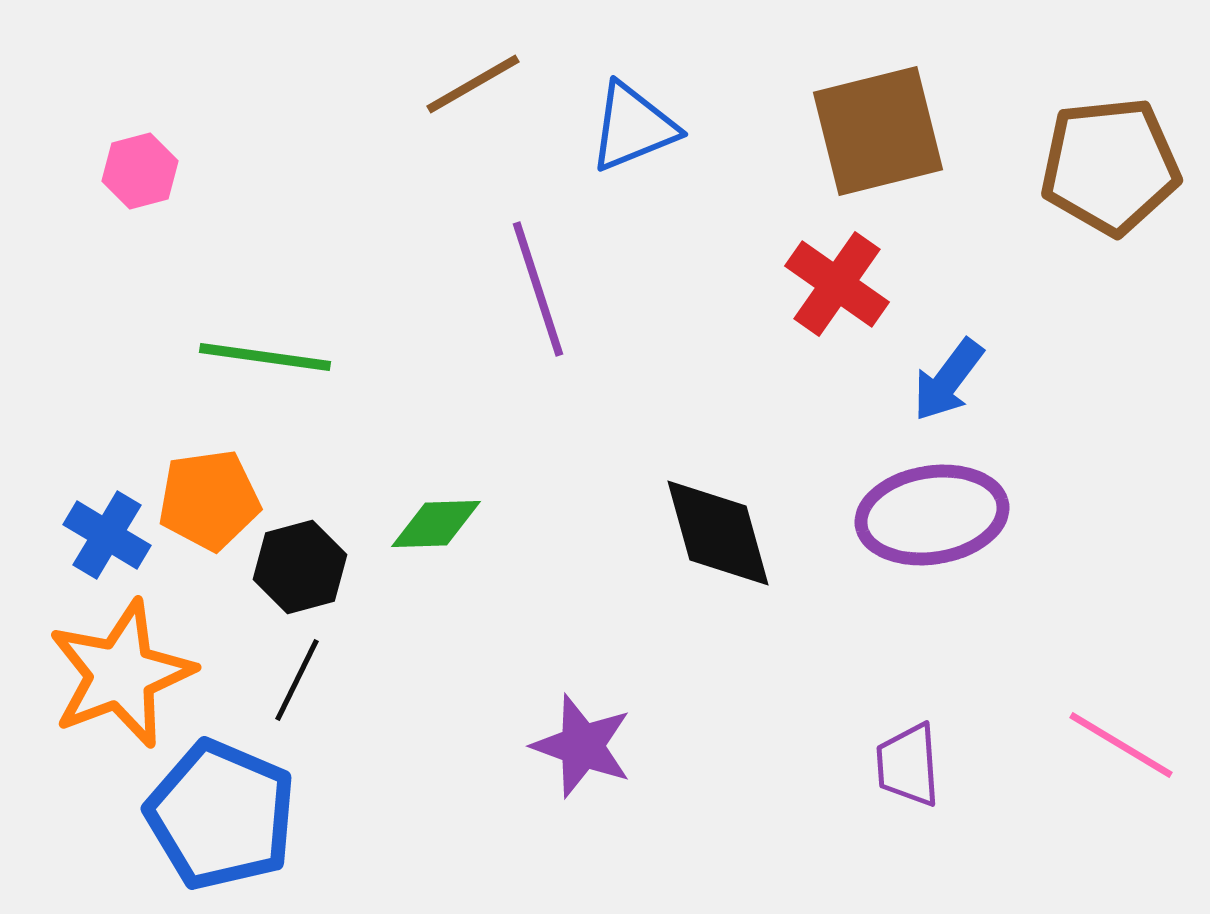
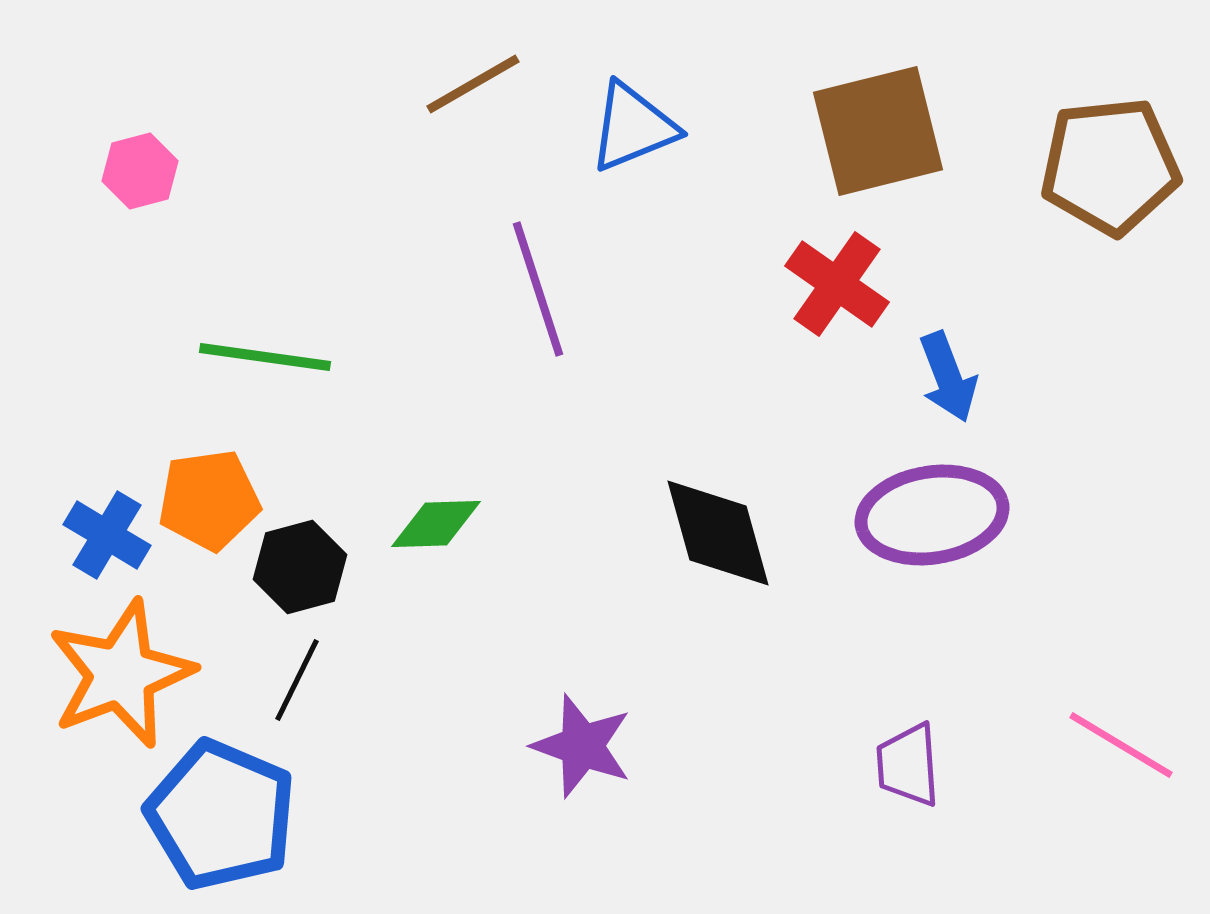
blue arrow: moved 3 px up; rotated 58 degrees counterclockwise
